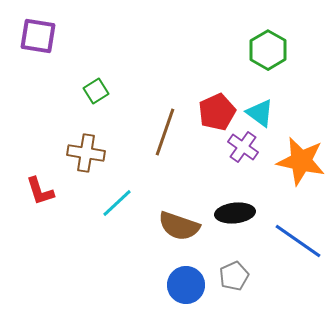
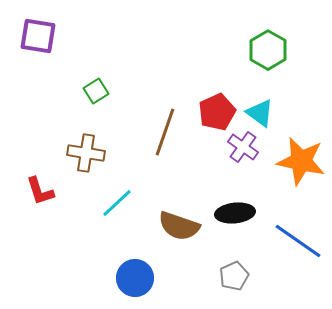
blue circle: moved 51 px left, 7 px up
